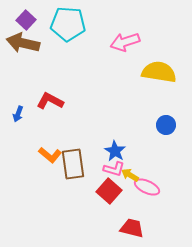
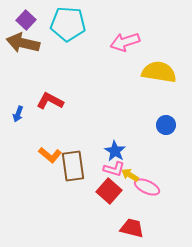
brown rectangle: moved 2 px down
